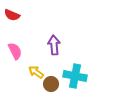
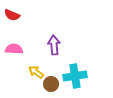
pink semicircle: moved 1 px left, 2 px up; rotated 60 degrees counterclockwise
cyan cross: rotated 20 degrees counterclockwise
